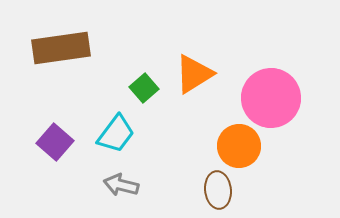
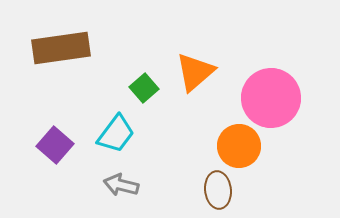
orange triangle: moved 1 px right, 2 px up; rotated 9 degrees counterclockwise
purple square: moved 3 px down
